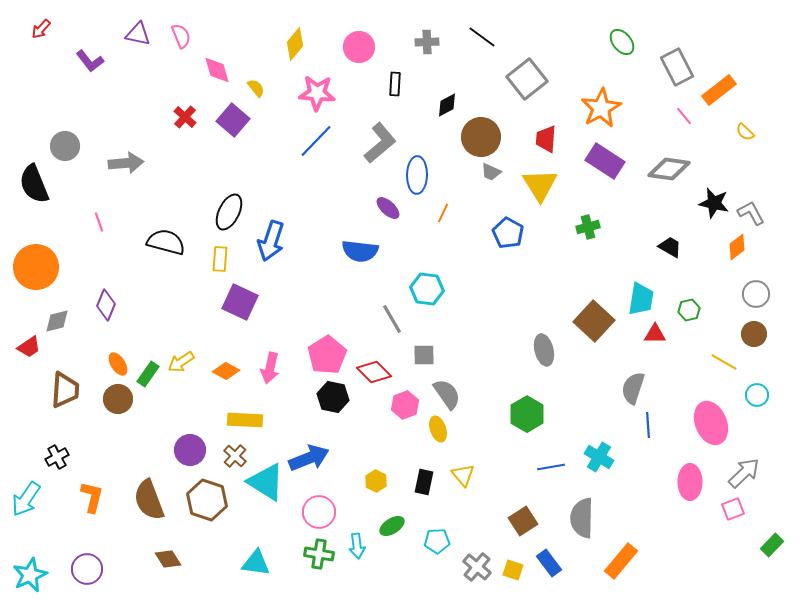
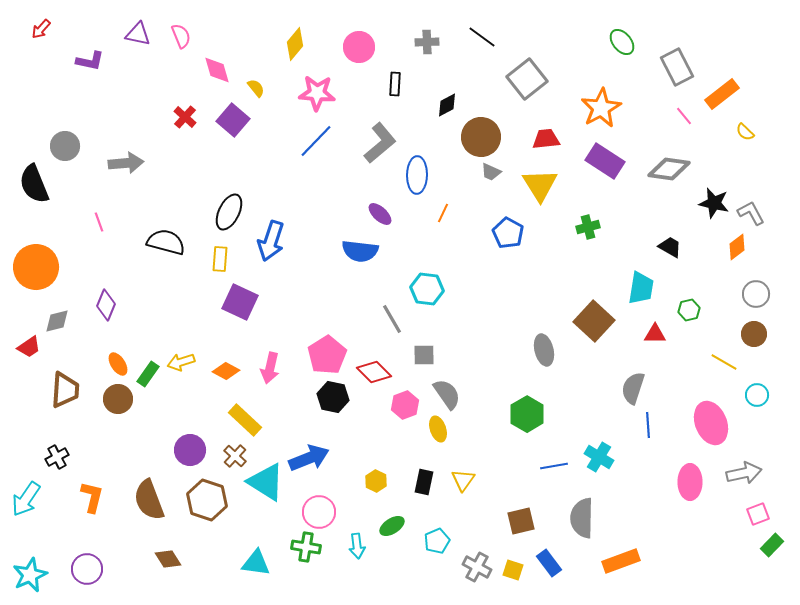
purple L-shape at (90, 61): rotated 40 degrees counterclockwise
orange rectangle at (719, 90): moved 3 px right, 4 px down
red trapezoid at (546, 139): rotated 80 degrees clockwise
purple ellipse at (388, 208): moved 8 px left, 6 px down
cyan trapezoid at (641, 299): moved 11 px up
yellow arrow at (181, 362): rotated 16 degrees clockwise
yellow rectangle at (245, 420): rotated 40 degrees clockwise
blue line at (551, 467): moved 3 px right, 1 px up
gray arrow at (744, 473): rotated 32 degrees clockwise
yellow triangle at (463, 475): moved 5 px down; rotated 15 degrees clockwise
pink square at (733, 509): moved 25 px right, 5 px down
brown square at (523, 521): moved 2 px left; rotated 20 degrees clockwise
cyan pentagon at (437, 541): rotated 20 degrees counterclockwise
green cross at (319, 554): moved 13 px left, 7 px up
orange rectangle at (621, 561): rotated 30 degrees clockwise
gray cross at (477, 567): rotated 12 degrees counterclockwise
